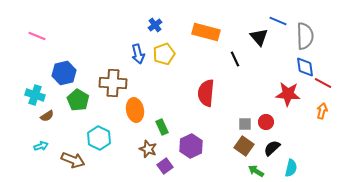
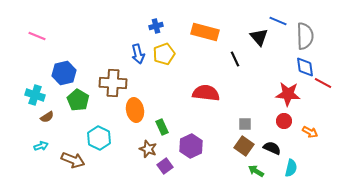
blue cross: moved 1 px right, 1 px down; rotated 24 degrees clockwise
orange rectangle: moved 1 px left
red semicircle: rotated 92 degrees clockwise
orange arrow: moved 12 px left, 21 px down; rotated 105 degrees clockwise
brown semicircle: moved 1 px down
red circle: moved 18 px right, 1 px up
black semicircle: rotated 66 degrees clockwise
